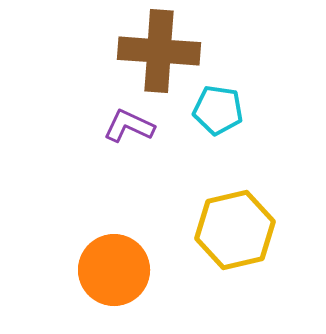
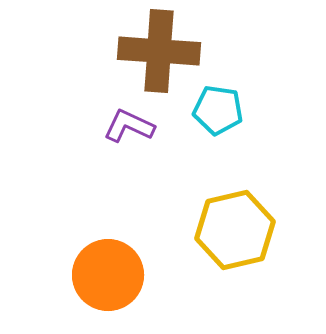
orange circle: moved 6 px left, 5 px down
